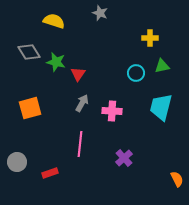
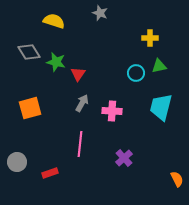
green triangle: moved 3 px left
